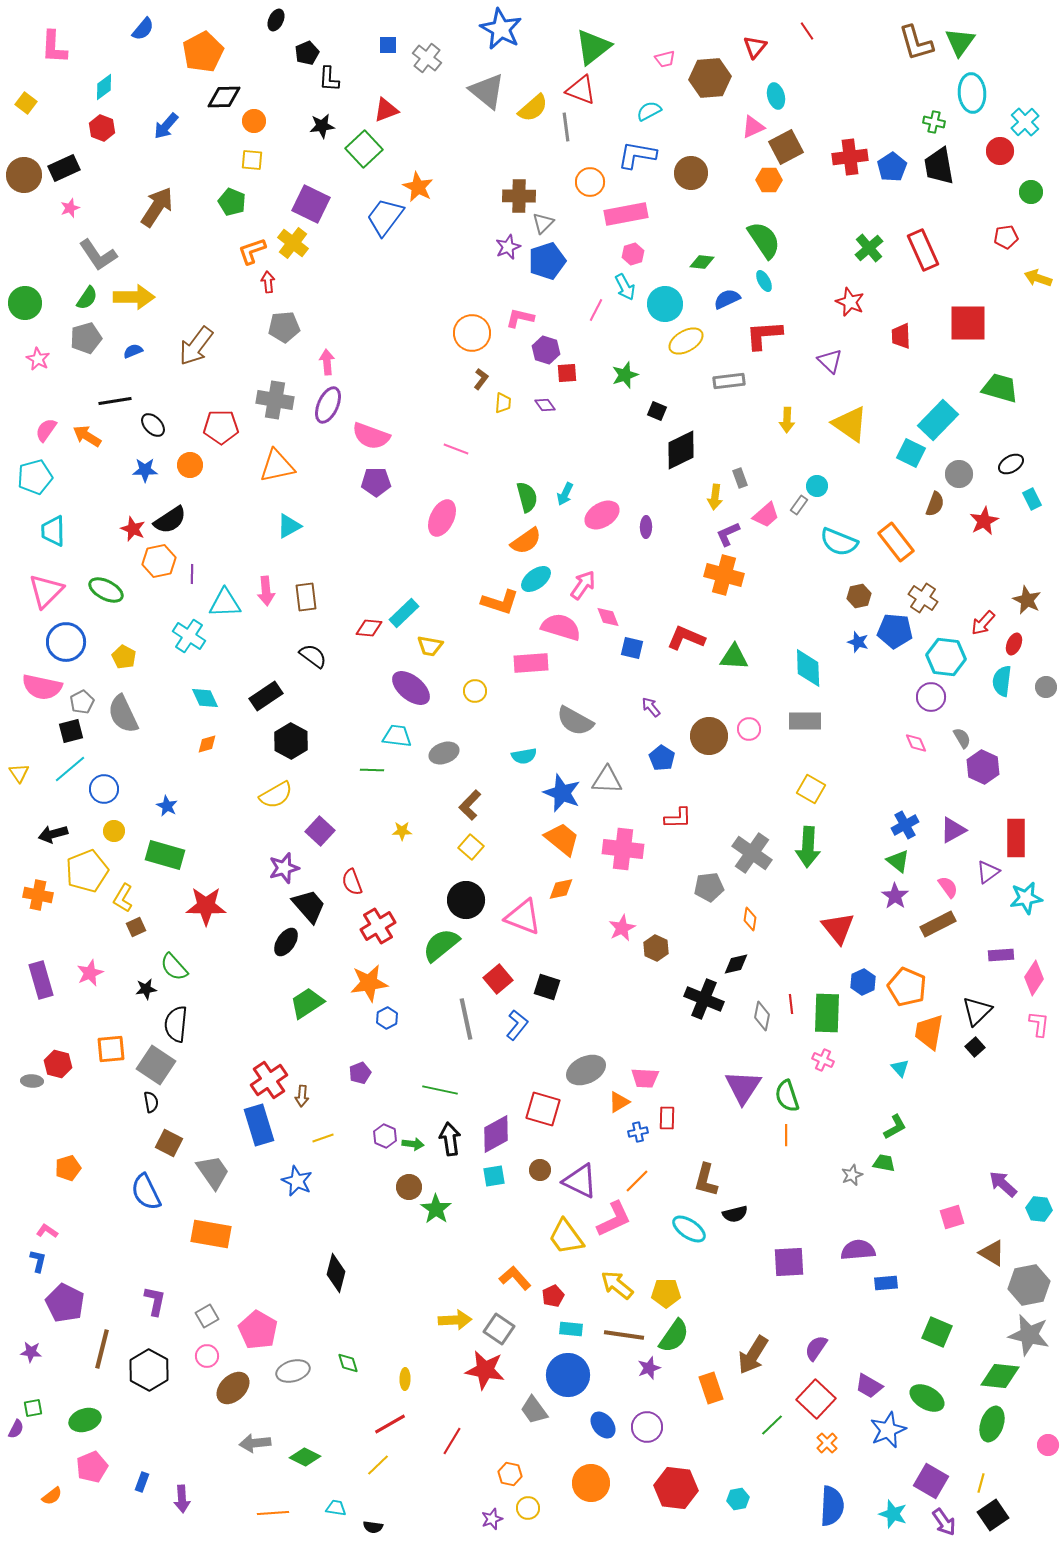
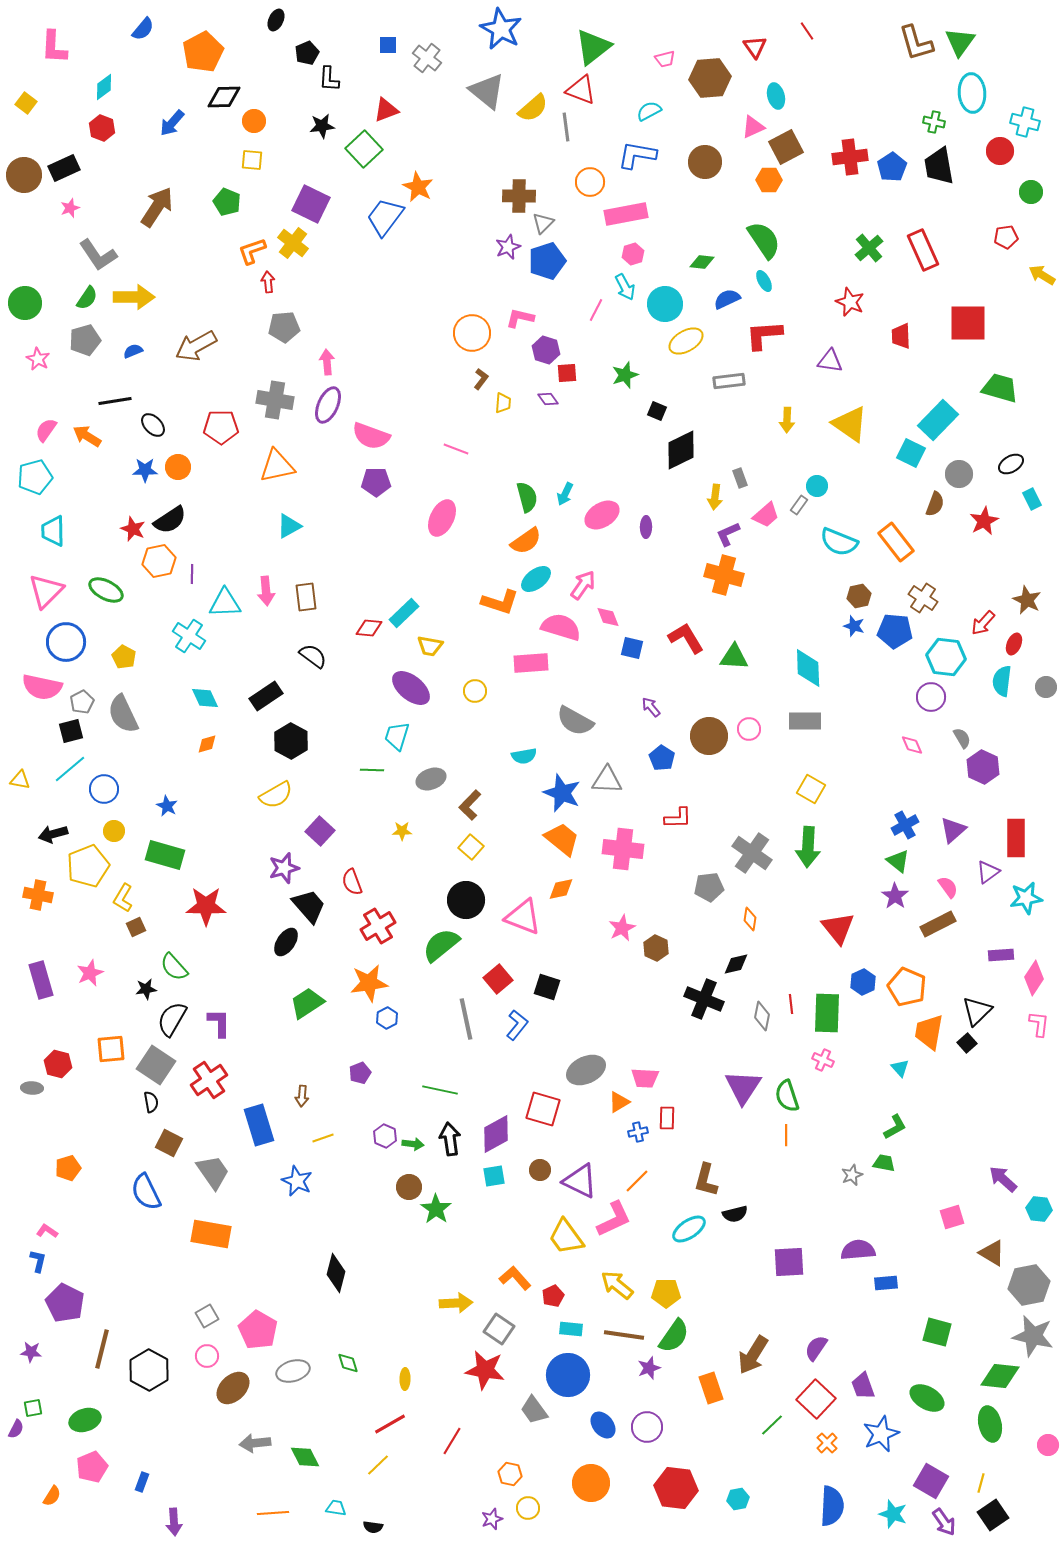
red triangle at (755, 47): rotated 15 degrees counterclockwise
cyan cross at (1025, 122): rotated 32 degrees counterclockwise
blue arrow at (166, 126): moved 6 px right, 3 px up
brown circle at (691, 173): moved 14 px right, 11 px up
green pentagon at (232, 202): moved 5 px left
yellow arrow at (1038, 278): moved 4 px right, 3 px up; rotated 12 degrees clockwise
gray pentagon at (86, 338): moved 1 px left, 2 px down
brown arrow at (196, 346): rotated 24 degrees clockwise
purple triangle at (830, 361): rotated 36 degrees counterclockwise
purple diamond at (545, 405): moved 3 px right, 6 px up
orange circle at (190, 465): moved 12 px left, 2 px down
red L-shape at (686, 638): rotated 36 degrees clockwise
blue star at (858, 642): moved 4 px left, 16 px up
cyan trapezoid at (397, 736): rotated 80 degrees counterclockwise
pink diamond at (916, 743): moved 4 px left, 2 px down
gray ellipse at (444, 753): moved 13 px left, 26 px down
yellow triangle at (19, 773): moved 1 px right, 7 px down; rotated 45 degrees counterclockwise
purple triangle at (953, 830): rotated 12 degrees counterclockwise
yellow pentagon at (87, 871): moved 1 px right, 5 px up
black semicircle at (176, 1024): moved 4 px left, 5 px up; rotated 24 degrees clockwise
black square at (975, 1047): moved 8 px left, 4 px up
red cross at (269, 1080): moved 60 px left
gray ellipse at (32, 1081): moved 7 px down
purple arrow at (1003, 1184): moved 5 px up
cyan ellipse at (689, 1229): rotated 68 degrees counterclockwise
purple L-shape at (155, 1301): moved 64 px right, 278 px up; rotated 12 degrees counterclockwise
yellow arrow at (455, 1320): moved 1 px right, 17 px up
green square at (937, 1332): rotated 8 degrees counterclockwise
gray star at (1029, 1335): moved 4 px right, 1 px down
purple trapezoid at (869, 1386): moved 6 px left; rotated 40 degrees clockwise
green ellipse at (992, 1424): moved 2 px left; rotated 32 degrees counterclockwise
blue star at (888, 1430): moved 7 px left, 4 px down
green diamond at (305, 1457): rotated 36 degrees clockwise
orange semicircle at (52, 1496): rotated 20 degrees counterclockwise
purple arrow at (182, 1499): moved 8 px left, 23 px down
